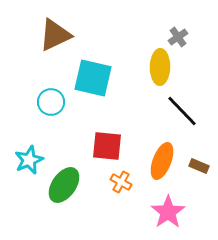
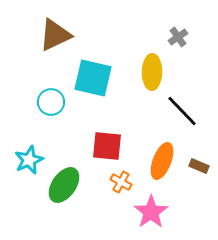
yellow ellipse: moved 8 px left, 5 px down
pink star: moved 17 px left
